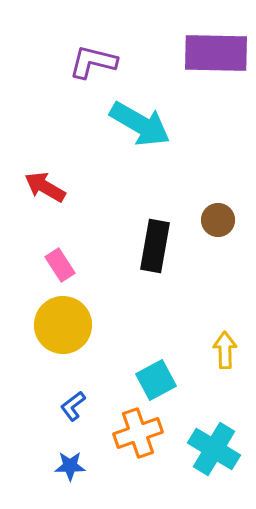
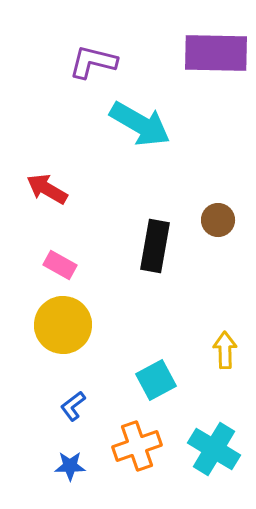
red arrow: moved 2 px right, 2 px down
pink rectangle: rotated 28 degrees counterclockwise
orange cross: moved 1 px left, 13 px down
